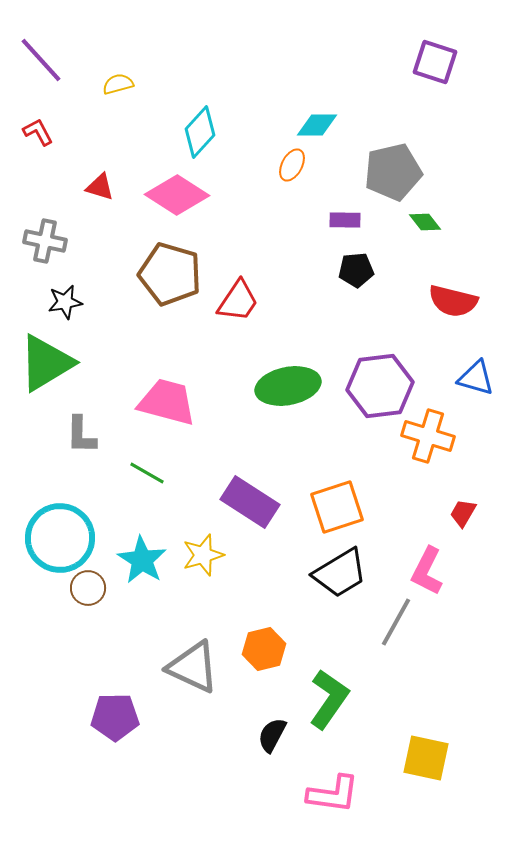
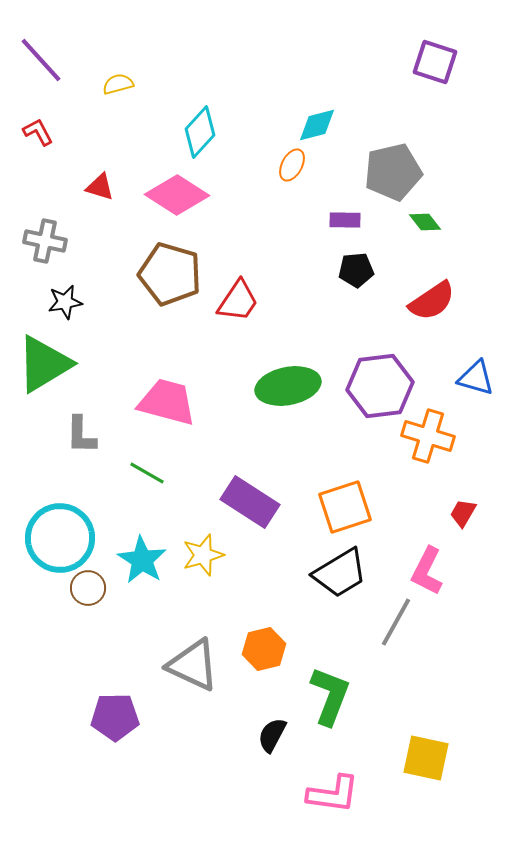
cyan diamond at (317, 125): rotated 15 degrees counterclockwise
red semicircle at (453, 301): moved 21 px left; rotated 48 degrees counterclockwise
green triangle at (46, 363): moved 2 px left, 1 px down
orange square at (337, 507): moved 8 px right
gray triangle at (193, 667): moved 2 px up
green L-shape at (329, 699): moved 1 px right, 3 px up; rotated 14 degrees counterclockwise
